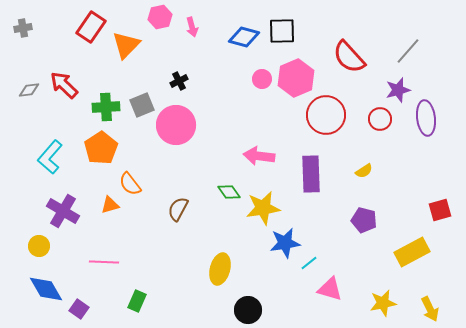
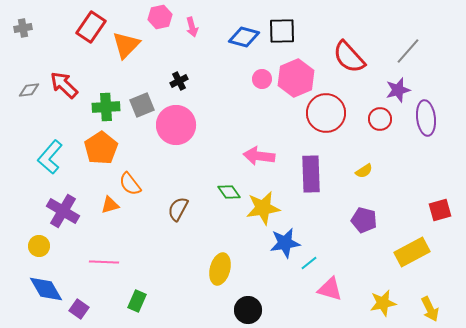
red circle at (326, 115): moved 2 px up
